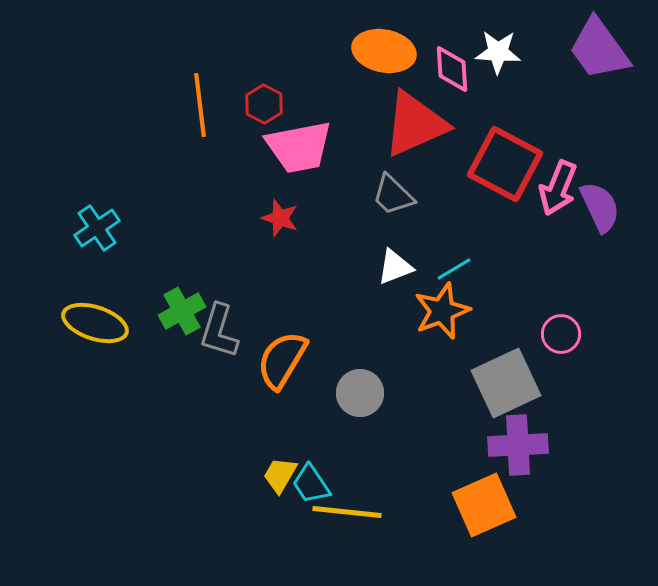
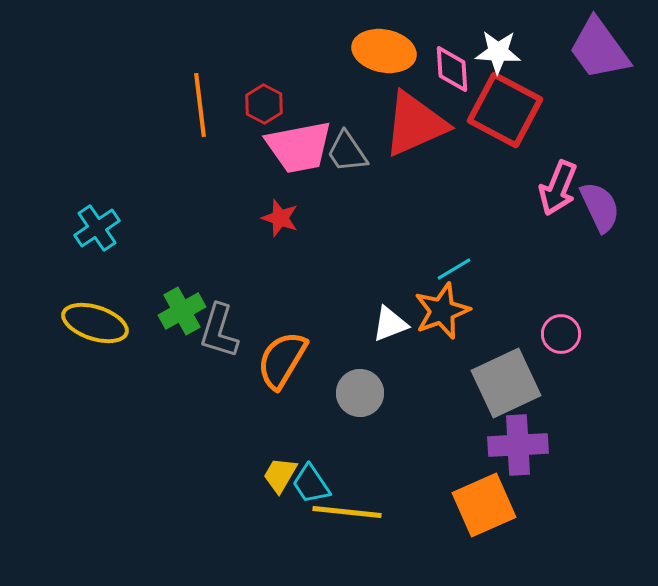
red square: moved 54 px up
gray trapezoid: moved 46 px left, 43 px up; rotated 12 degrees clockwise
white triangle: moved 5 px left, 57 px down
